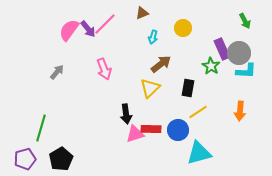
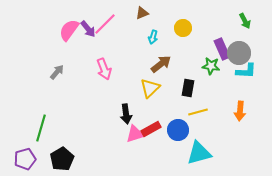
green star: rotated 24 degrees counterclockwise
yellow line: rotated 18 degrees clockwise
red rectangle: rotated 30 degrees counterclockwise
black pentagon: moved 1 px right
